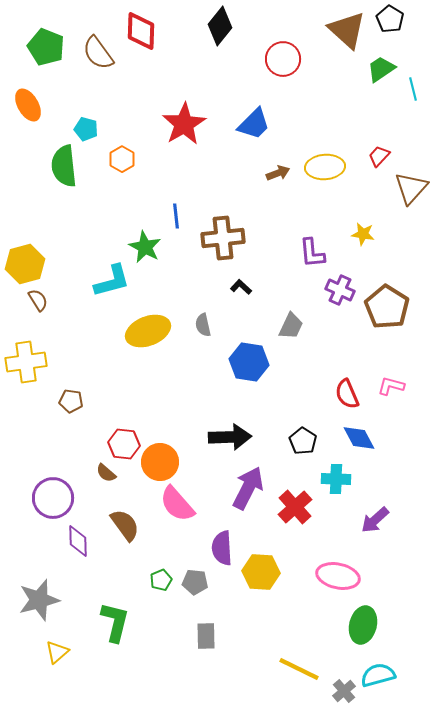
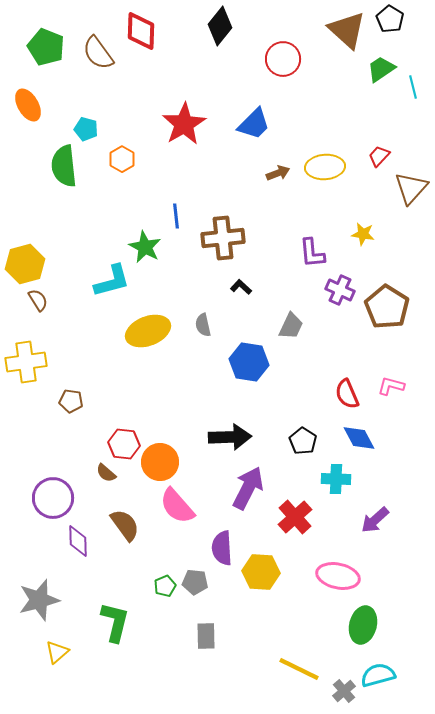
cyan line at (413, 89): moved 2 px up
pink semicircle at (177, 504): moved 2 px down
red cross at (295, 507): moved 10 px down
green pentagon at (161, 580): moved 4 px right, 6 px down
